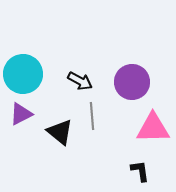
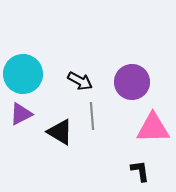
black triangle: rotated 8 degrees counterclockwise
